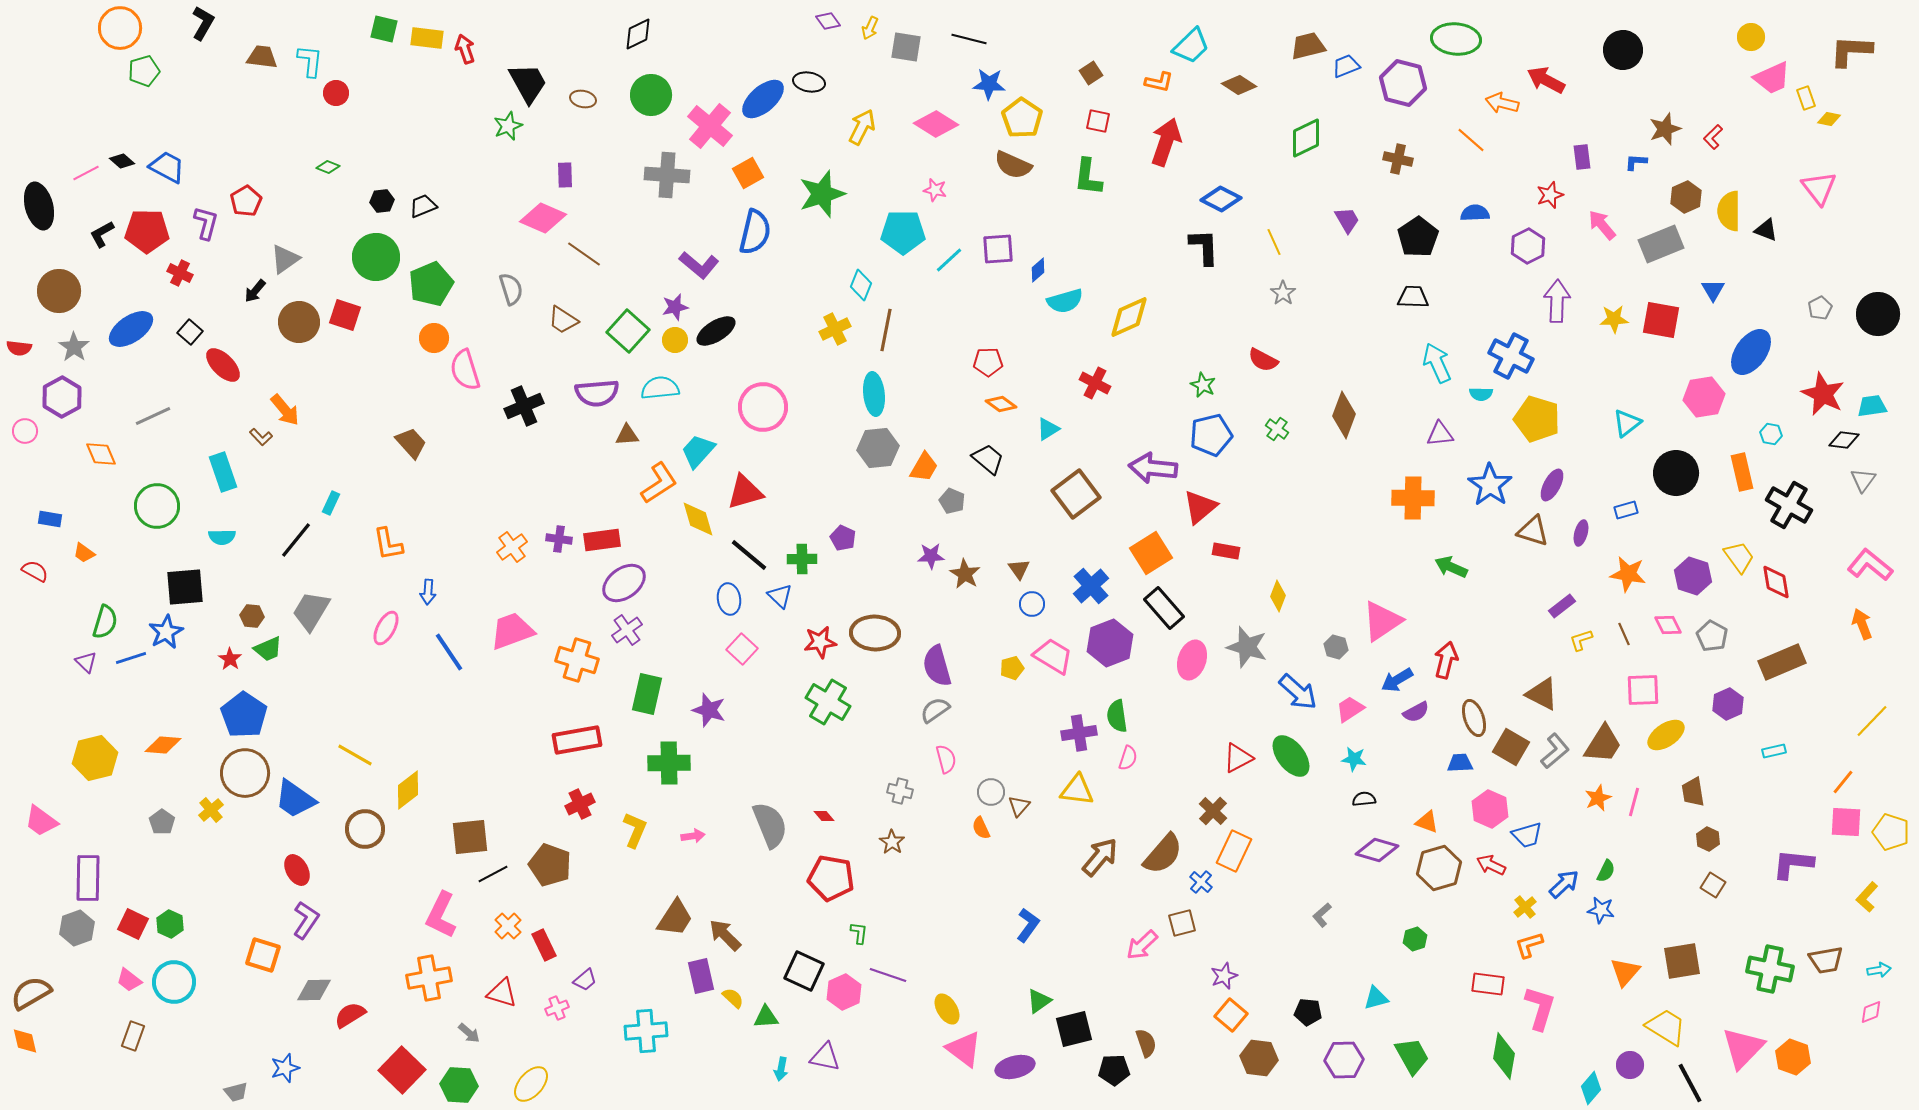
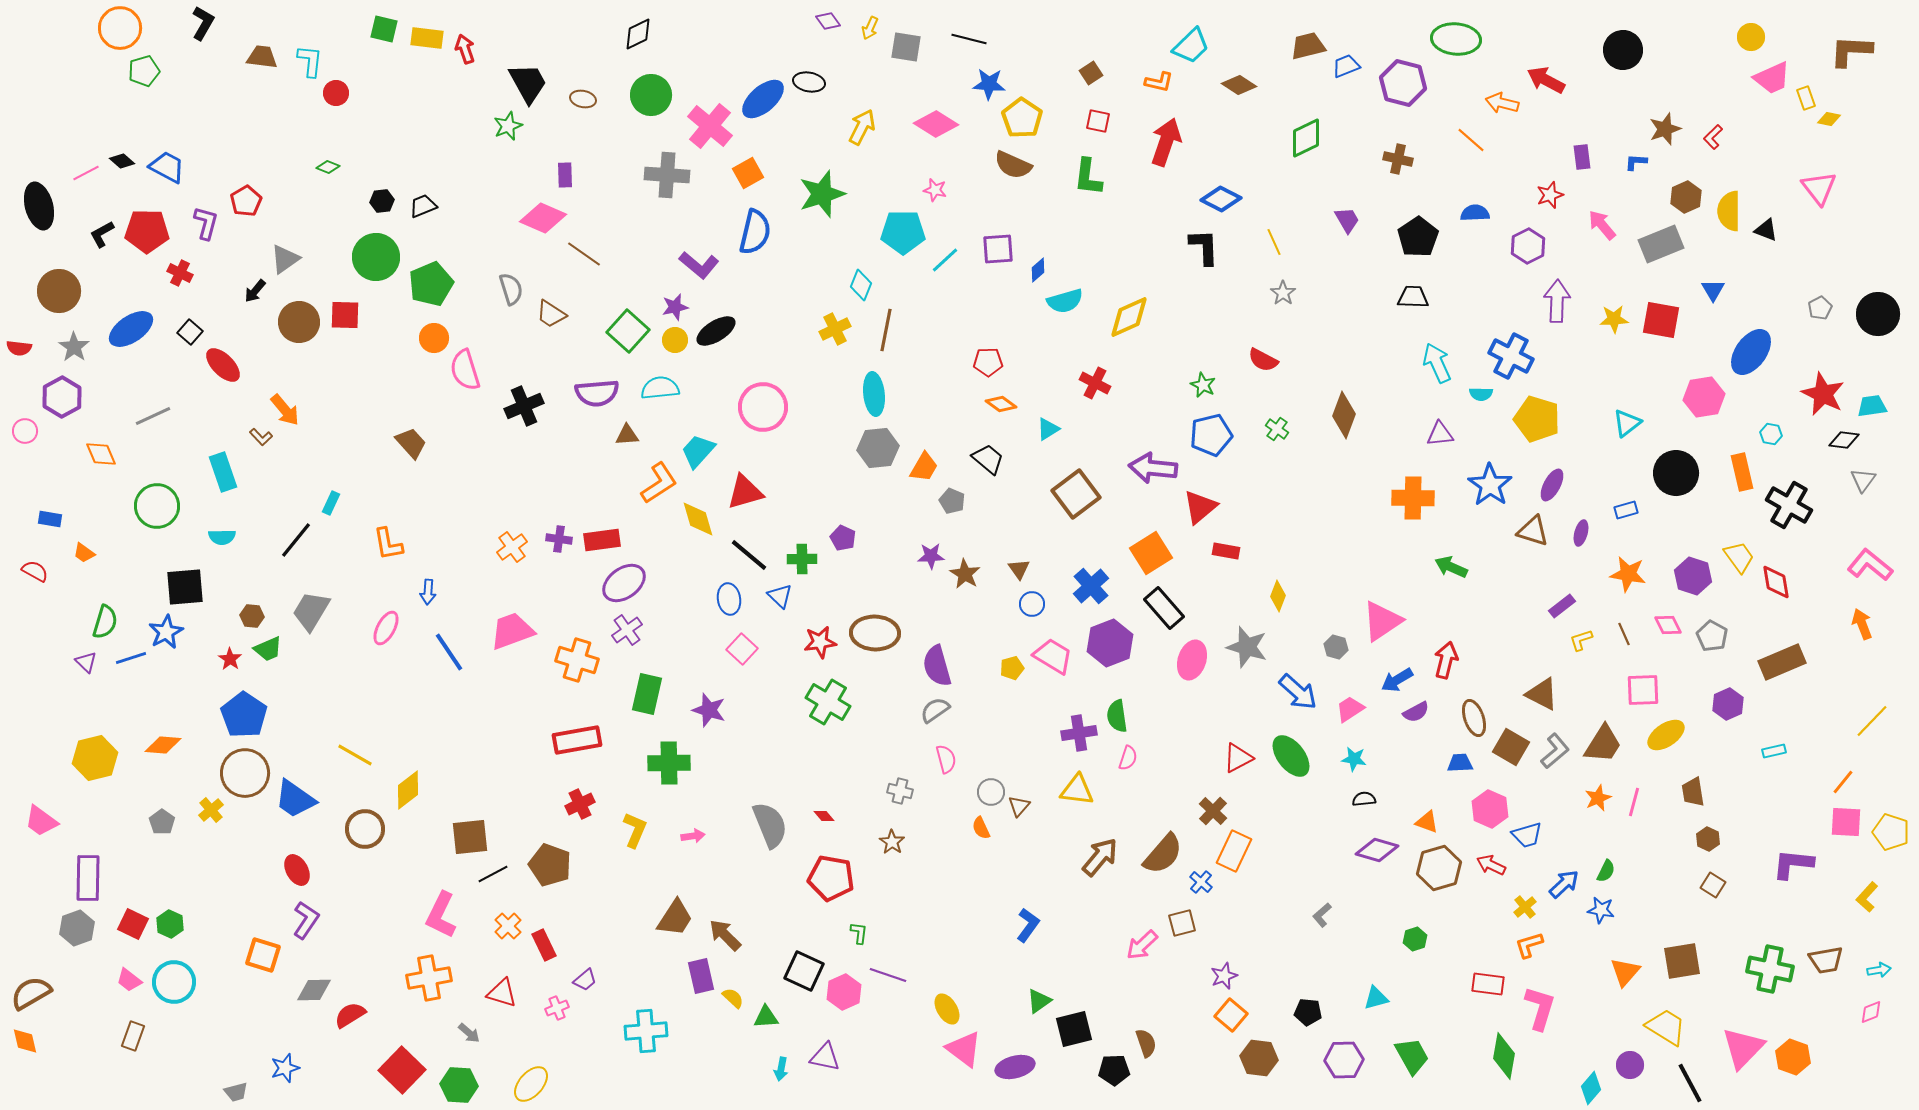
cyan line at (949, 260): moved 4 px left
red square at (345, 315): rotated 16 degrees counterclockwise
brown trapezoid at (563, 320): moved 12 px left, 6 px up
